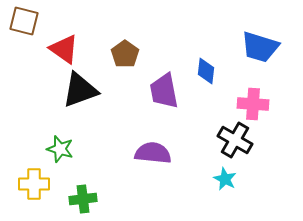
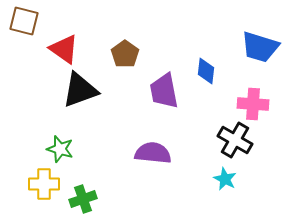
yellow cross: moved 10 px right
green cross: rotated 12 degrees counterclockwise
